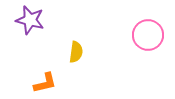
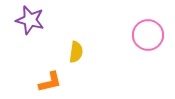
orange L-shape: moved 5 px right, 1 px up
